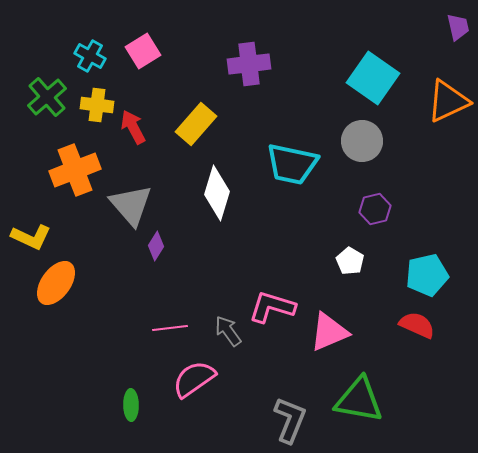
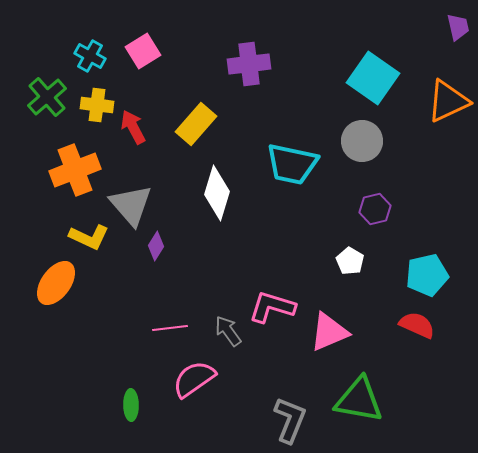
yellow L-shape: moved 58 px right
